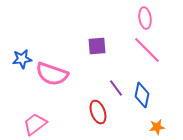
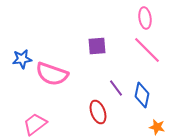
orange star: rotated 21 degrees clockwise
